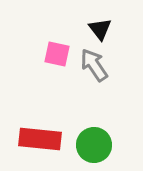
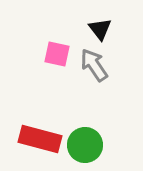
red rectangle: rotated 9 degrees clockwise
green circle: moved 9 px left
